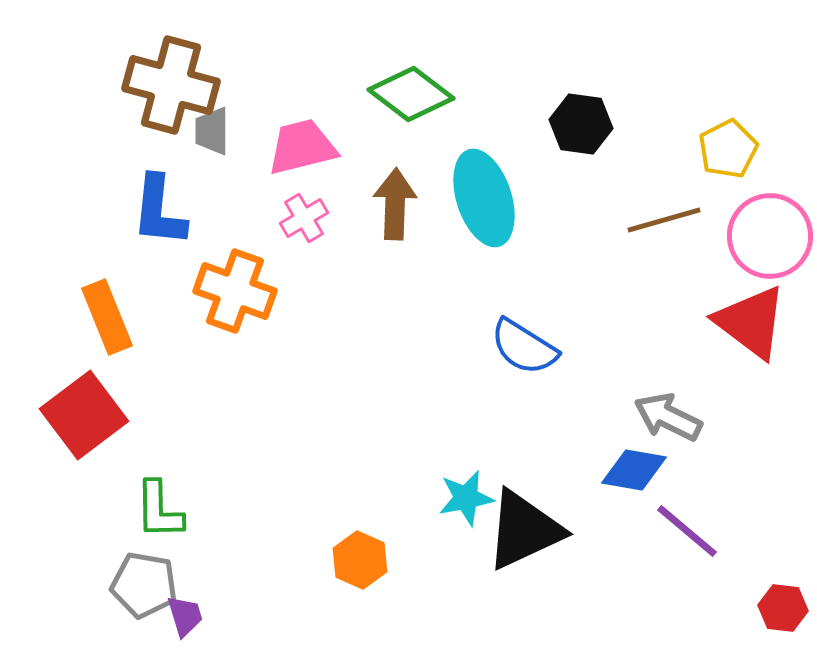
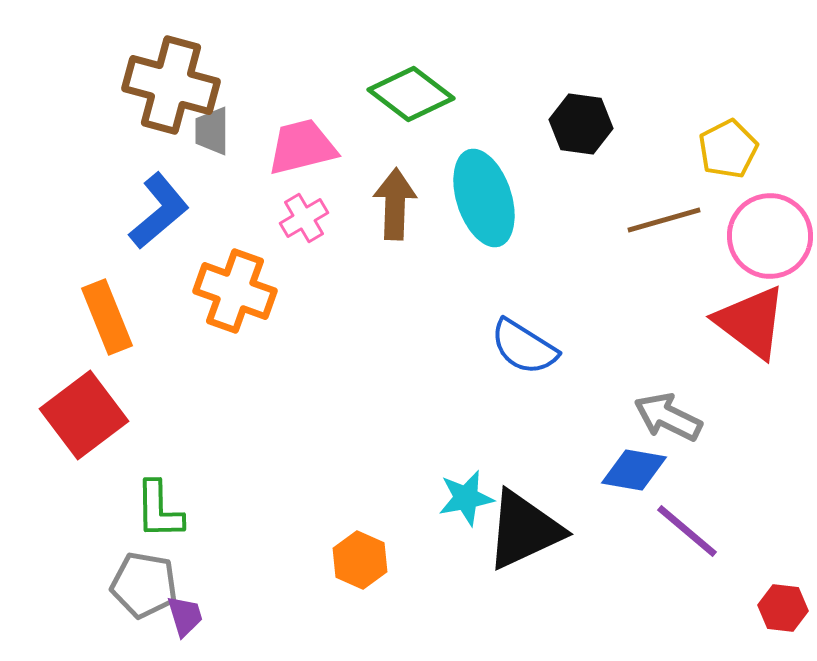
blue L-shape: rotated 136 degrees counterclockwise
